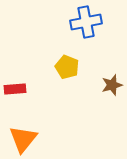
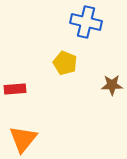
blue cross: rotated 24 degrees clockwise
yellow pentagon: moved 2 px left, 4 px up
brown star: rotated 15 degrees clockwise
